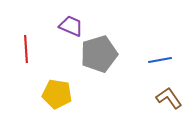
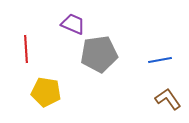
purple trapezoid: moved 2 px right, 2 px up
gray pentagon: rotated 9 degrees clockwise
yellow pentagon: moved 11 px left, 2 px up
brown L-shape: moved 1 px left, 1 px down
